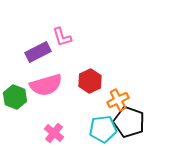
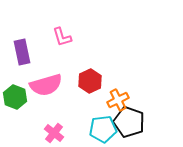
purple rectangle: moved 16 px left; rotated 75 degrees counterclockwise
